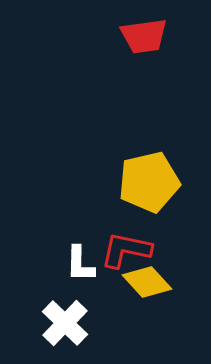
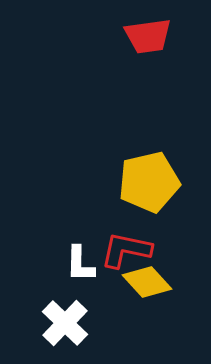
red trapezoid: moved 4 px right
